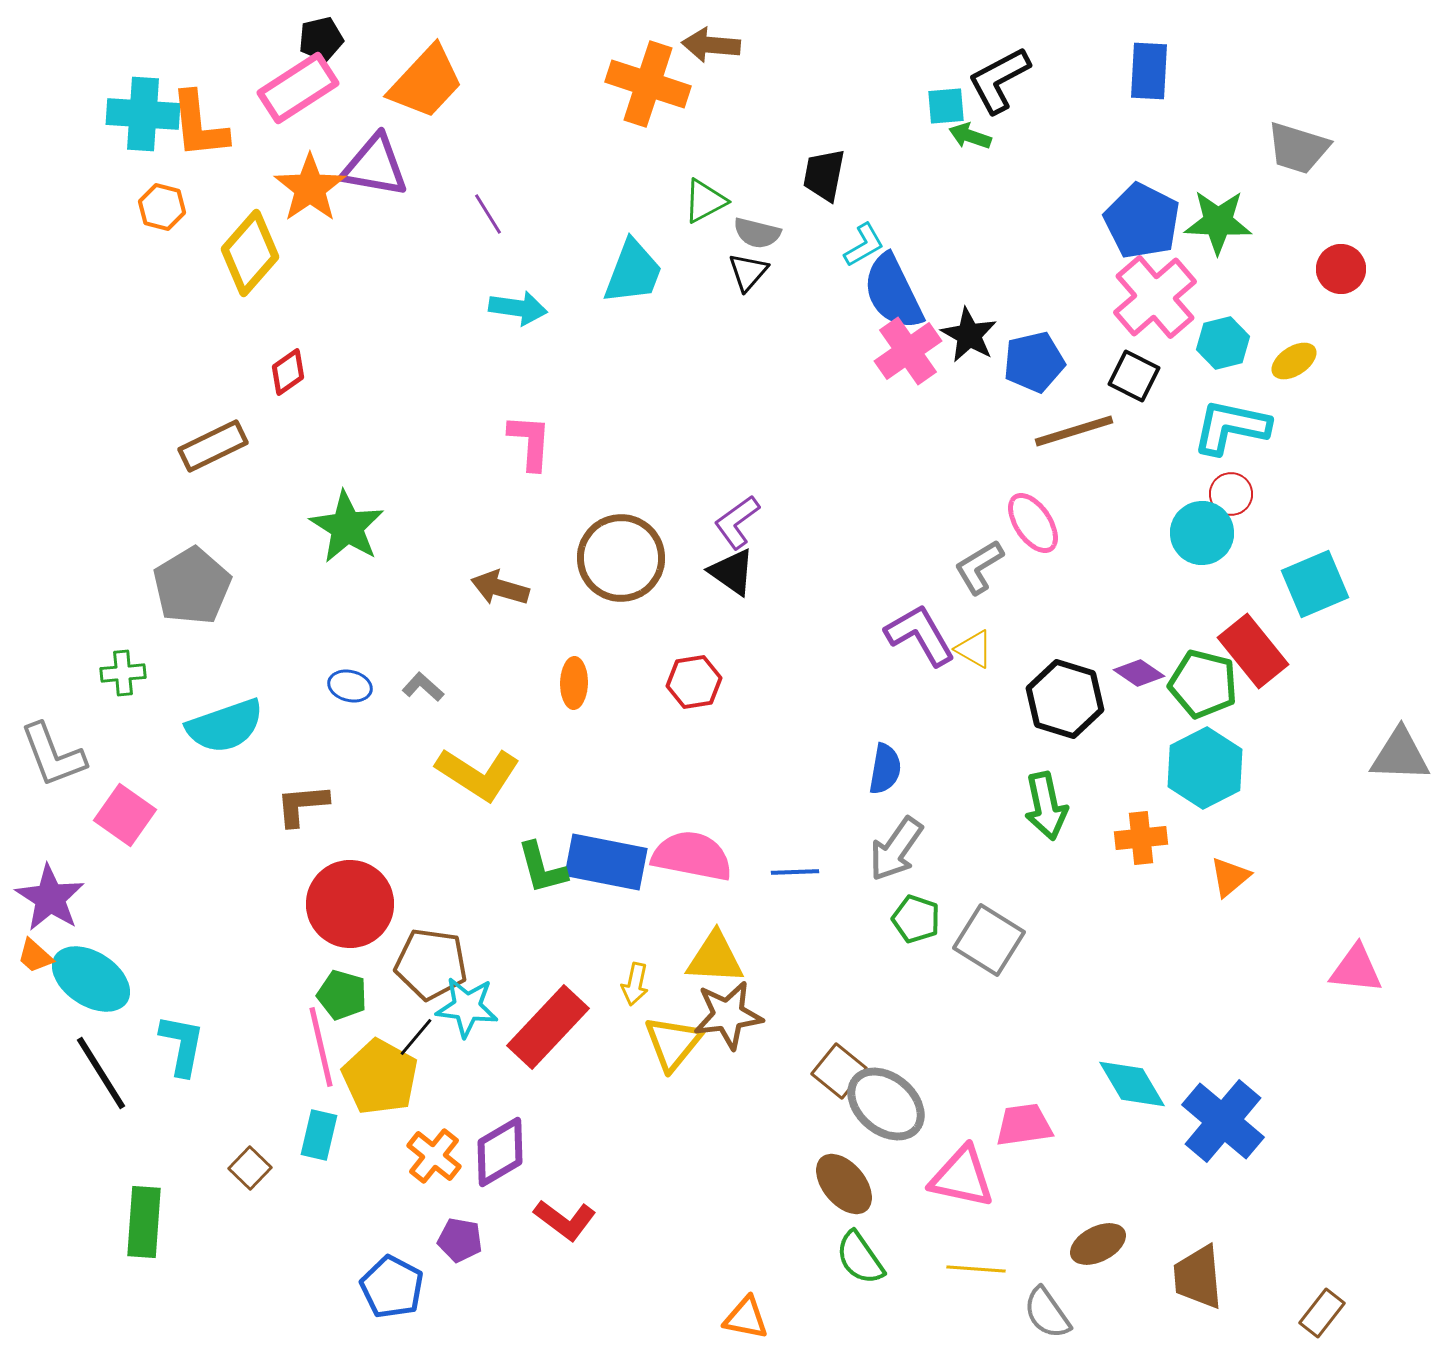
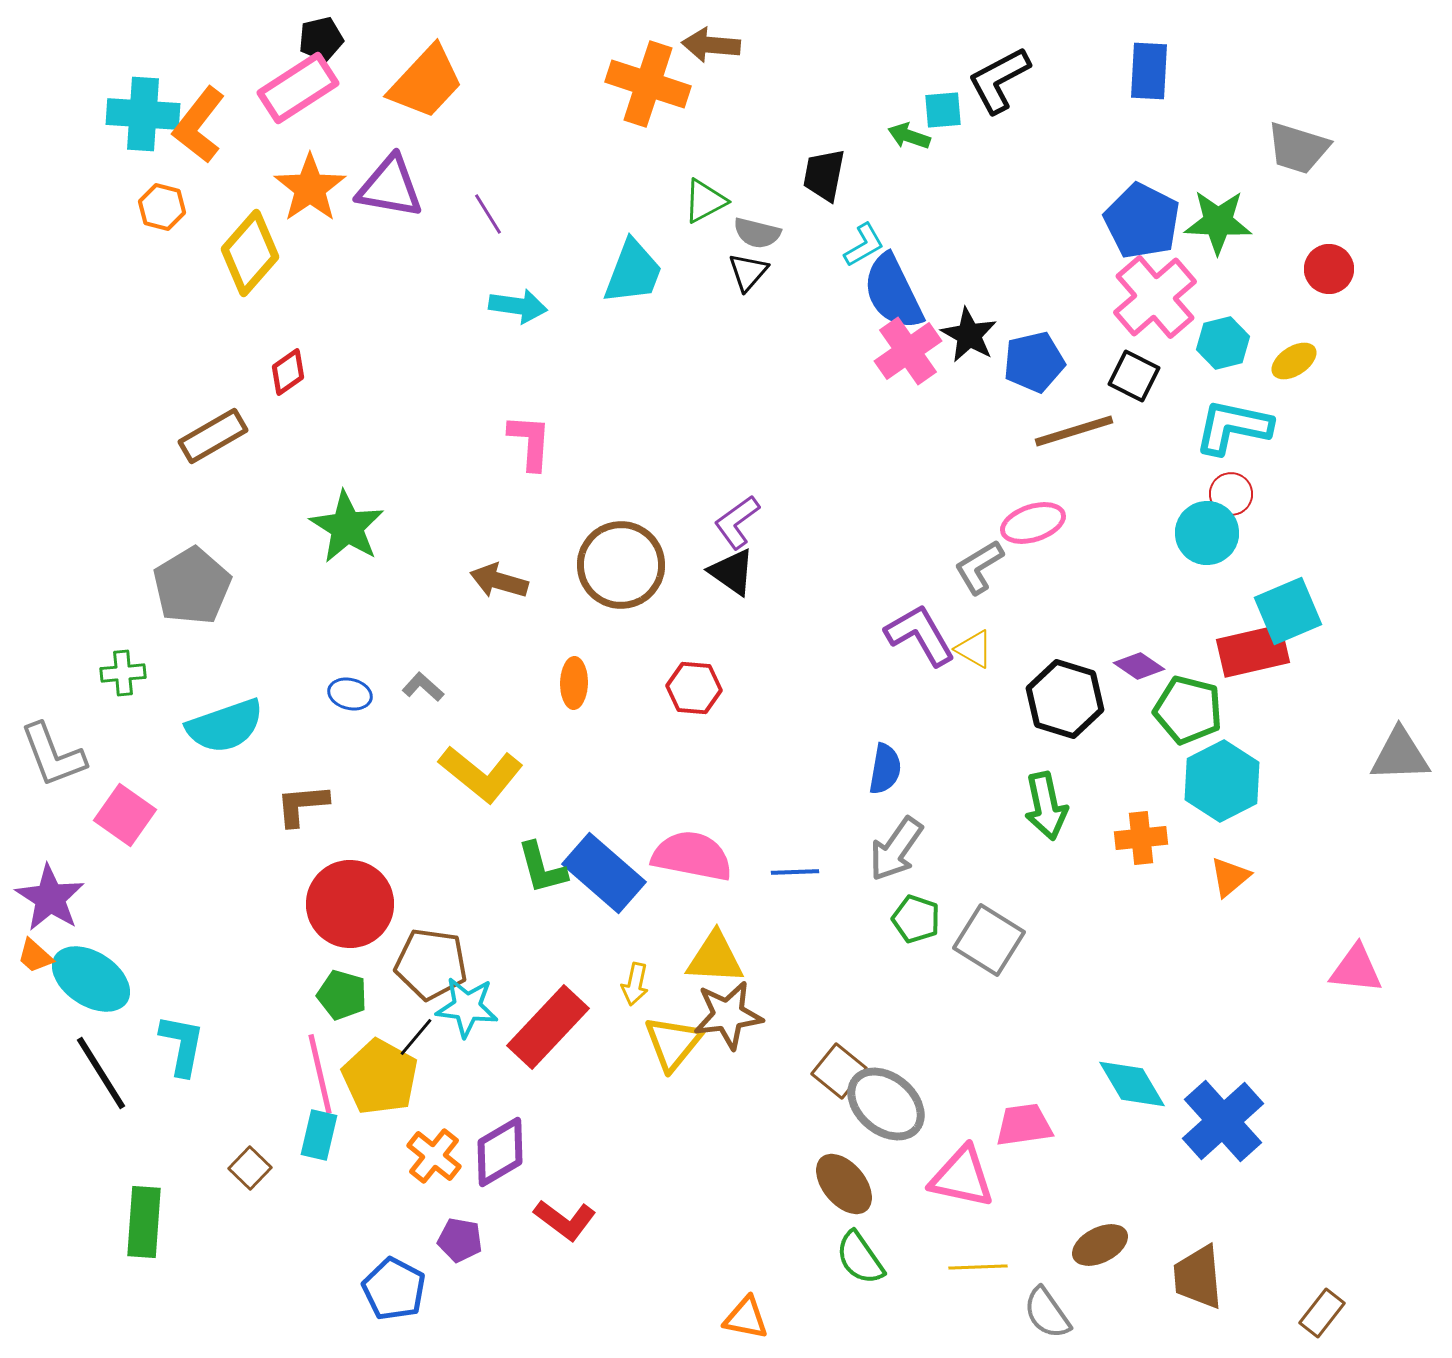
cyan square at (946, 106): moved 3 px left, 4 px down
orange L-shape at (199, 125): rotated 44 degrees clockwise
green arrow at (970, 136): moved 61 px left
purple triangle at (375, 166): moved 15 px right, 21 px down
red circle at (1341, 269): moved 12 px left
cyan arrow at (518, 308): moved 2 px up
cyan L-shape at (1231, 427): moved 2 px right
brown rectangle at (213, 446): moved 10 px up; rotated 4 degrees counterclockwise
pink ellipse at (1033, 523): rotated 74 degrees counterclockwise
cyan circle at (1202, 533): moved 5 px right
brown circle at (621, 558): moved 7 px down
cyan square at (1315, 584): moved 27 px left, 27 px down
brown arrow at (500, 588): moved 1 px left, 7 px up
red rectangle at (1253, 651): rotated 64 degrees counterclockwise
purple diamond at (1139, 673): moved 7 px up
red hexagon at (694, 682): moved 6 px down; rotated 14 degrees clockwise
green pentagon at (1203, 684): moved 15 px left, 26 px down
blue ellipse at (350, 686): moved 8 px down
gray triangle at (1400, 755): rotated 4 degrees counterclockwise
cyan hexagon at (1205, 768): moved 17 px right, 13 px down
yellow L-shape at (478, 774): moved 3 px right; rotated 6 degrees clockwise
blue rectangle at (606, 862): moved 2 px left, 11 px down; rotated 30 degrees clockwise
pink line at (321, 1047): moved 1 px left, 27 px down
blue cross at (1223, 1121): rotated 8 degrees clockwise
brown ellipse at (1098, 1244): moved 2 px right, 1 px down
yellow line at (976, 1269): moved 2 px right, 2 px up; rotated 6 degrees counterclockwise
blue pentagon at (392, 1287): moved 2 px right, 2 px down
